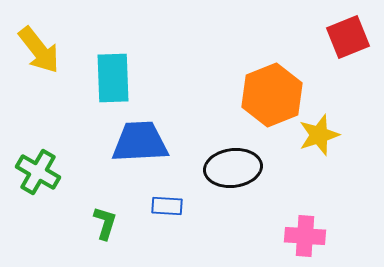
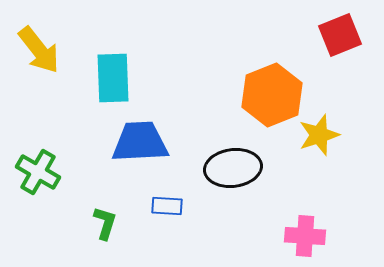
red square: moved 8 px left, 2 px up
